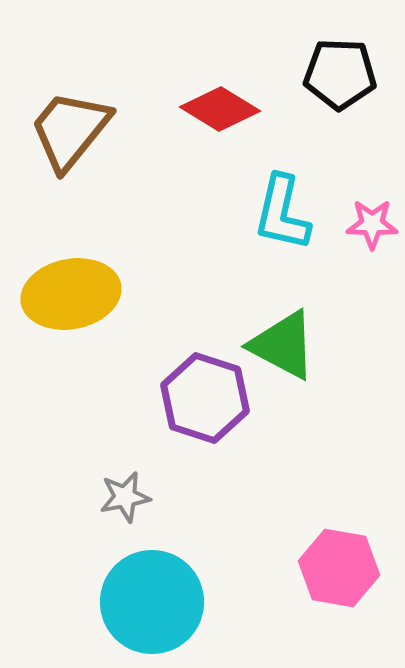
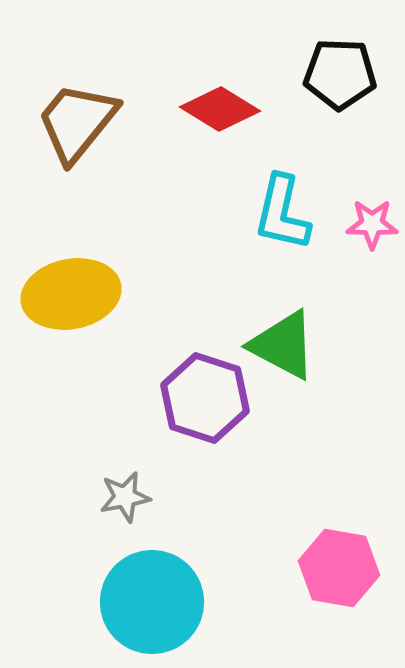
brown trapezoid: moved 7 px right, 8 px up
